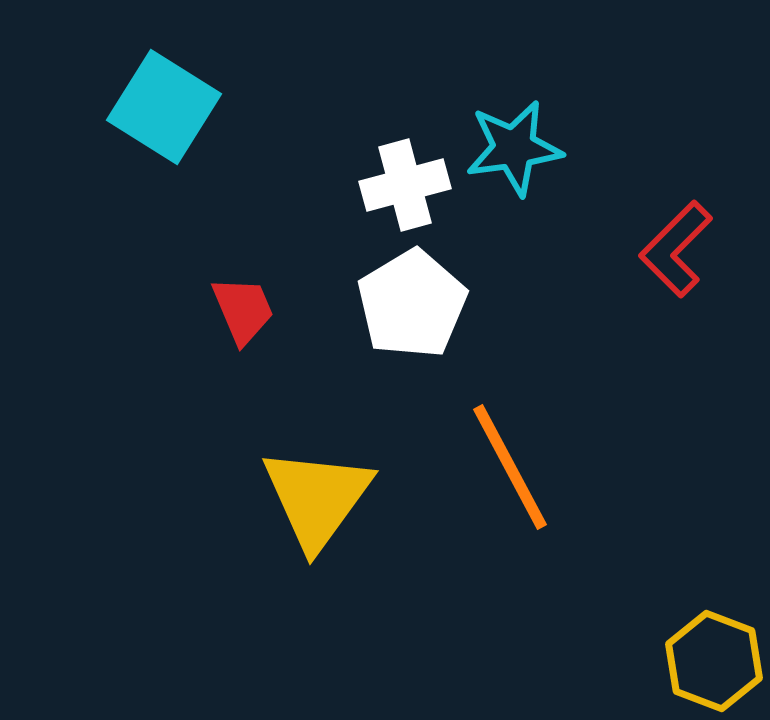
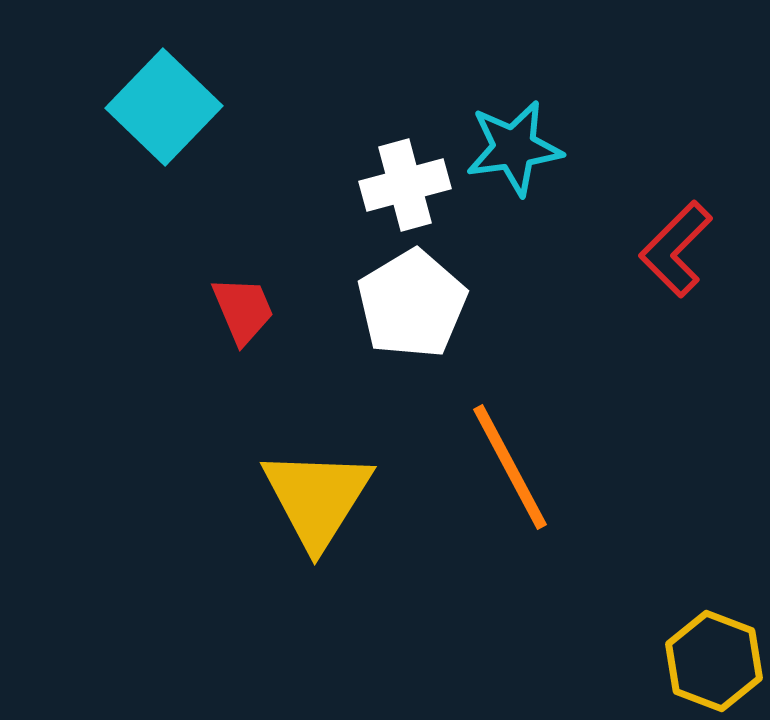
cyan square: rotated 12 degrees clockwise
yellow triangle: rotated 4 degrees counterclockwise
